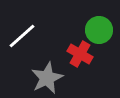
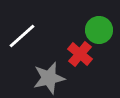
red cross: rotated 10 degrees clockwise
gray star: moved 2 px right; rotated 12 degrees clockwise
